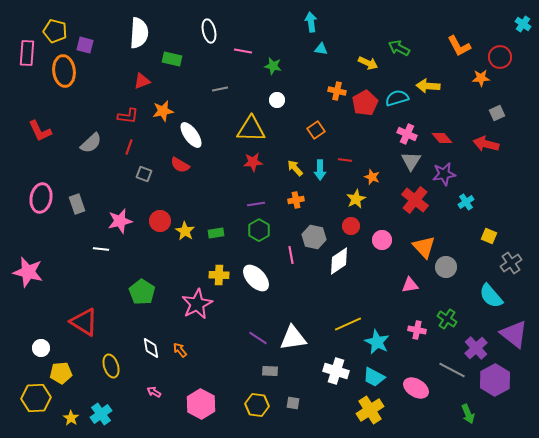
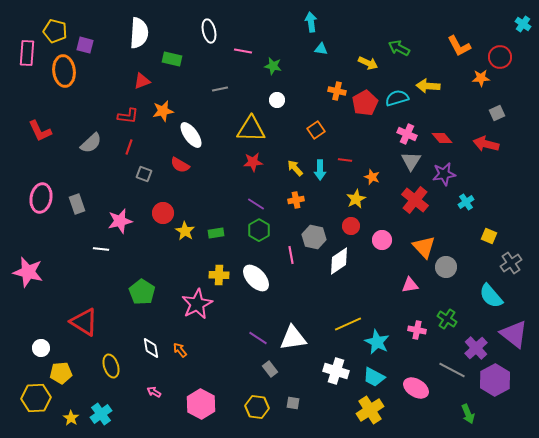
purple line at (256, 204): rotated 42 degrees clockwise
red circle at (160, 221): moved 3 px right, 8 px up
gray rectangle at (270, 371): moved 2 px up; rotated 49 degrees clockwise
yellow hexagon at (257, 405): moved 2 px down
